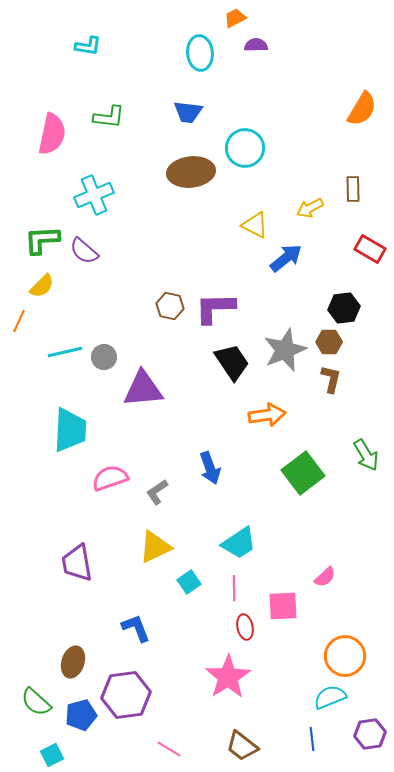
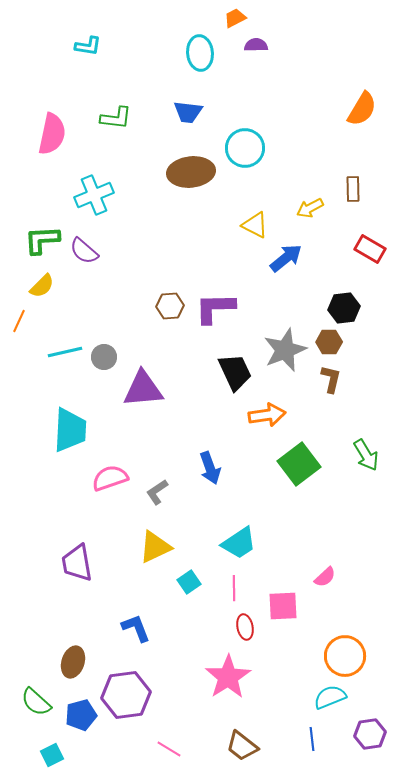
green L-shape at (109, 117): moved 7 px right, 1 px down
brown hexagon at (170, 306): rotated 16 degrees counterclockwise
black trapezoid at (232, 362): moved 3 px right, 10 px down; rotated 9 degrees clockwise
green square at (303, 473): moved 4 px left, 9 px up
